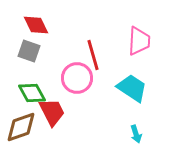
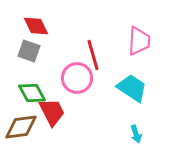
red diamond: moved 1 px down
brown diamond: rotated 12 degrees clockwise
